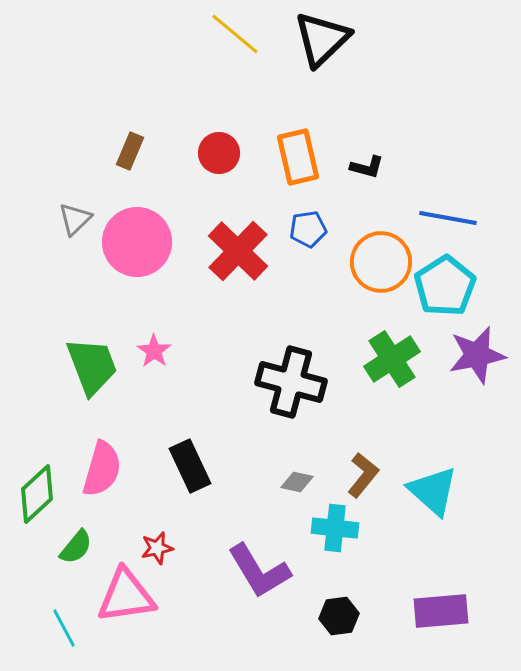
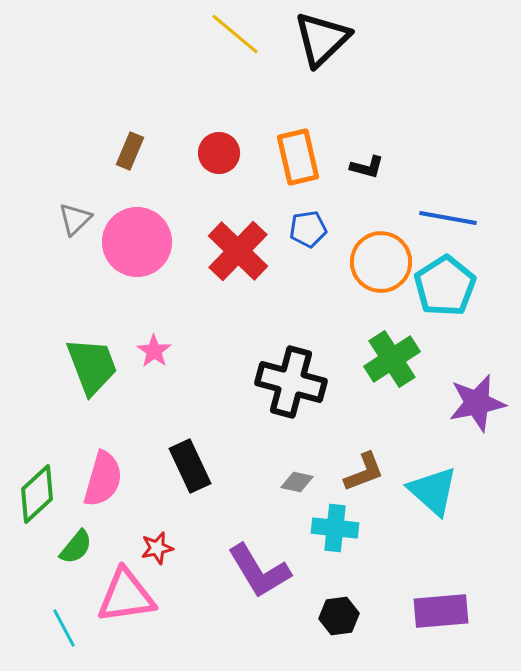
purple star: moved 48 px down
pink semicircle: moved 1 px right, 10 px down
brown L-shape: moved 1 px right, 3 px up; rotated 30 degrees clockwise
